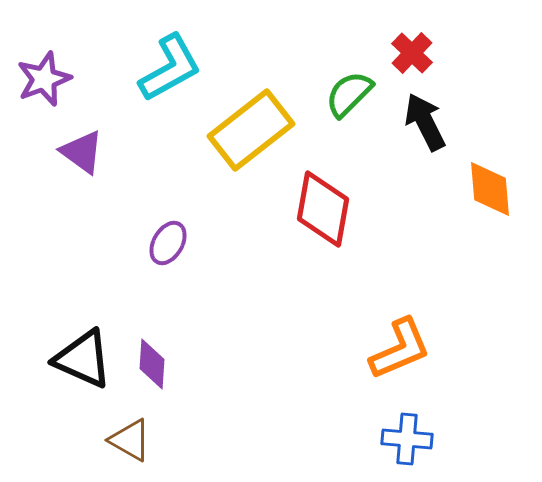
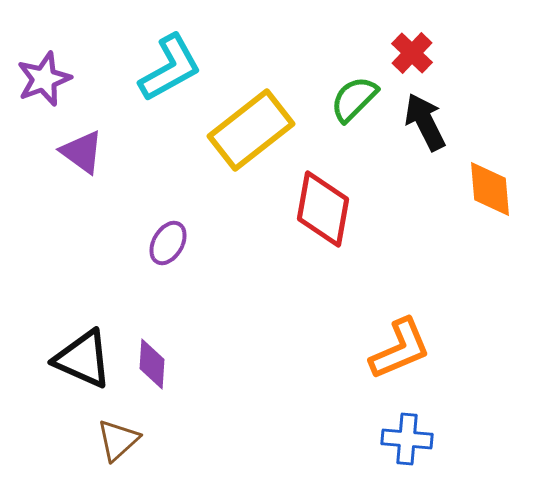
green semicircle: moved 5 px right, 5 px down
brown triangle: moved 12 px left; rotated 48 degrees clockwise
